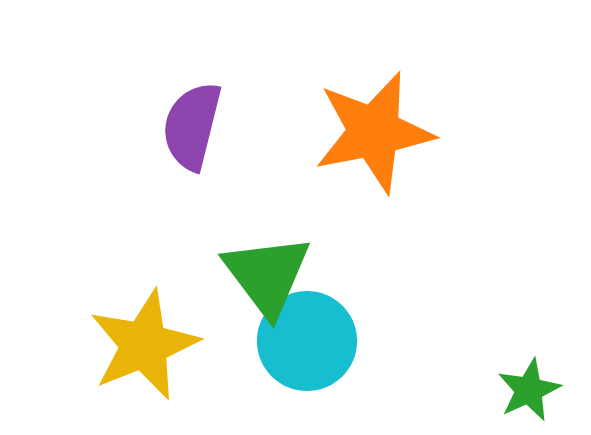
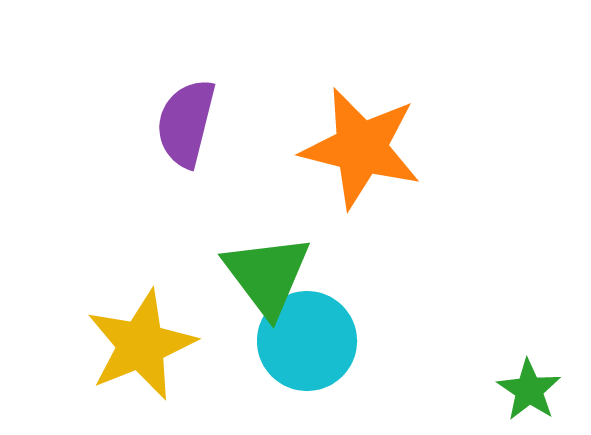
purple semicircle: moved 6 px left, 3 px up
orange star: moved 13 px left, 16 px down; rotated 25 degrees clockwise
yellow star: moved 3 px left
green star: rotated 14 degrees counterclockwise
